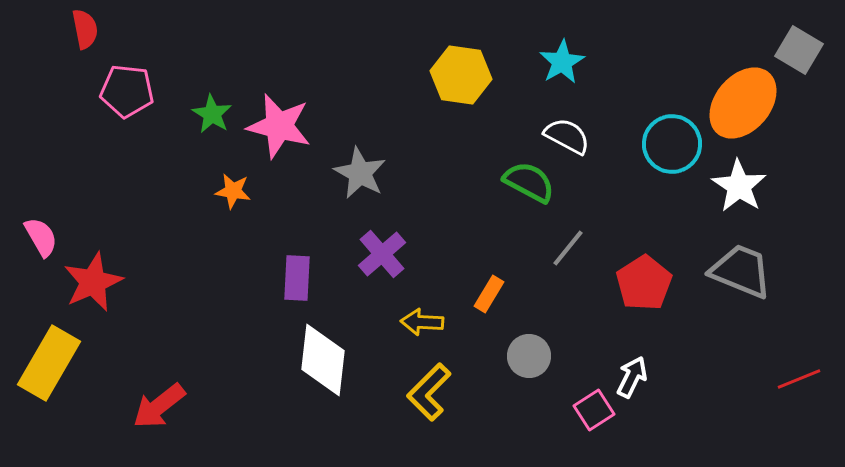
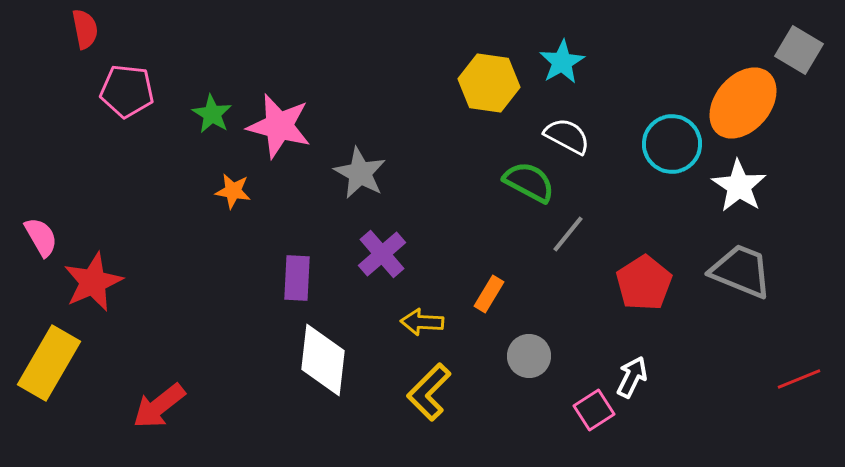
yellow hexagon: moved 28 px right, 8 px down
gray line: moved 14 px up
